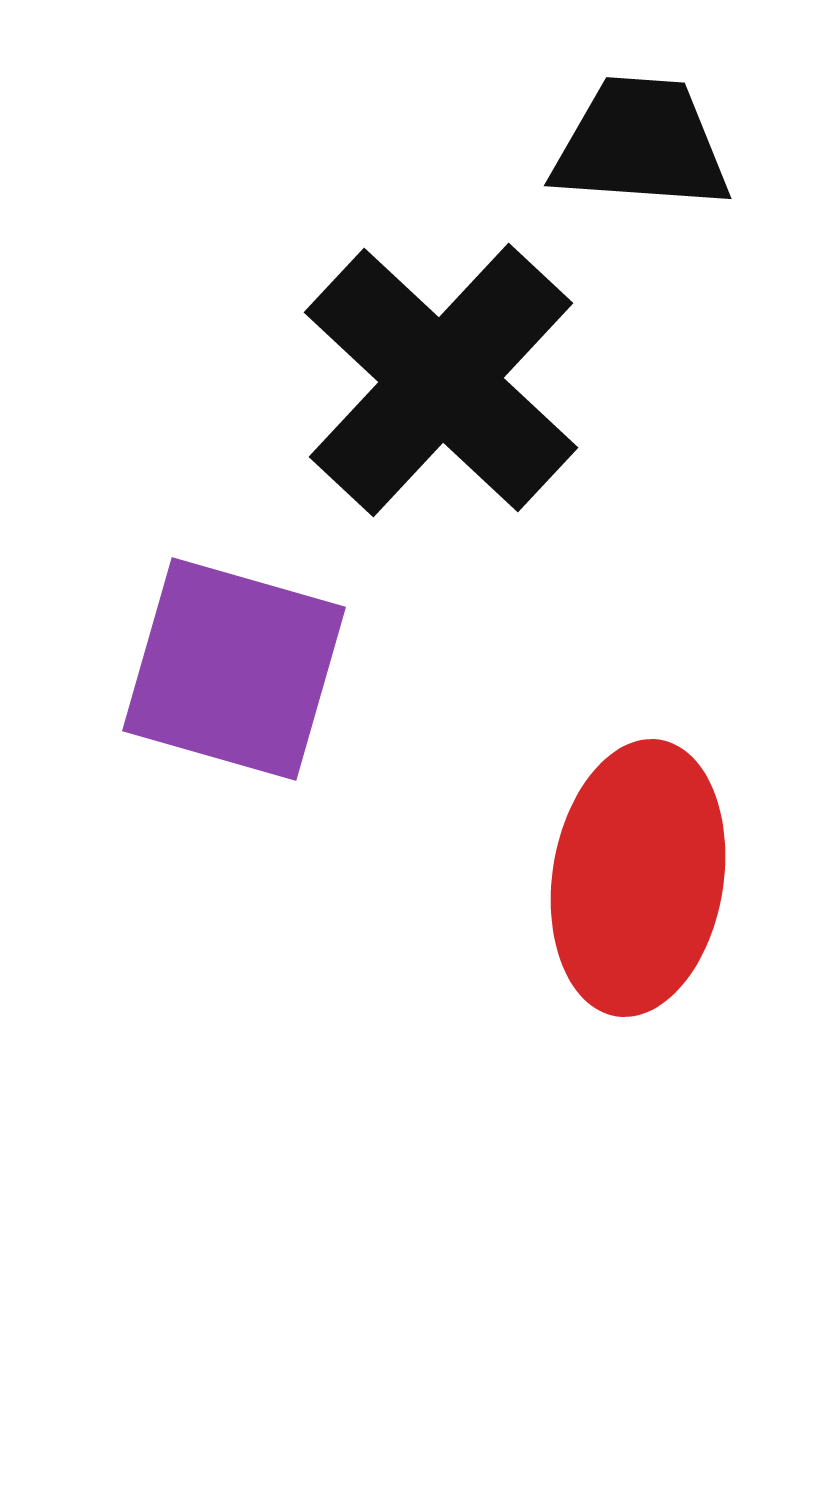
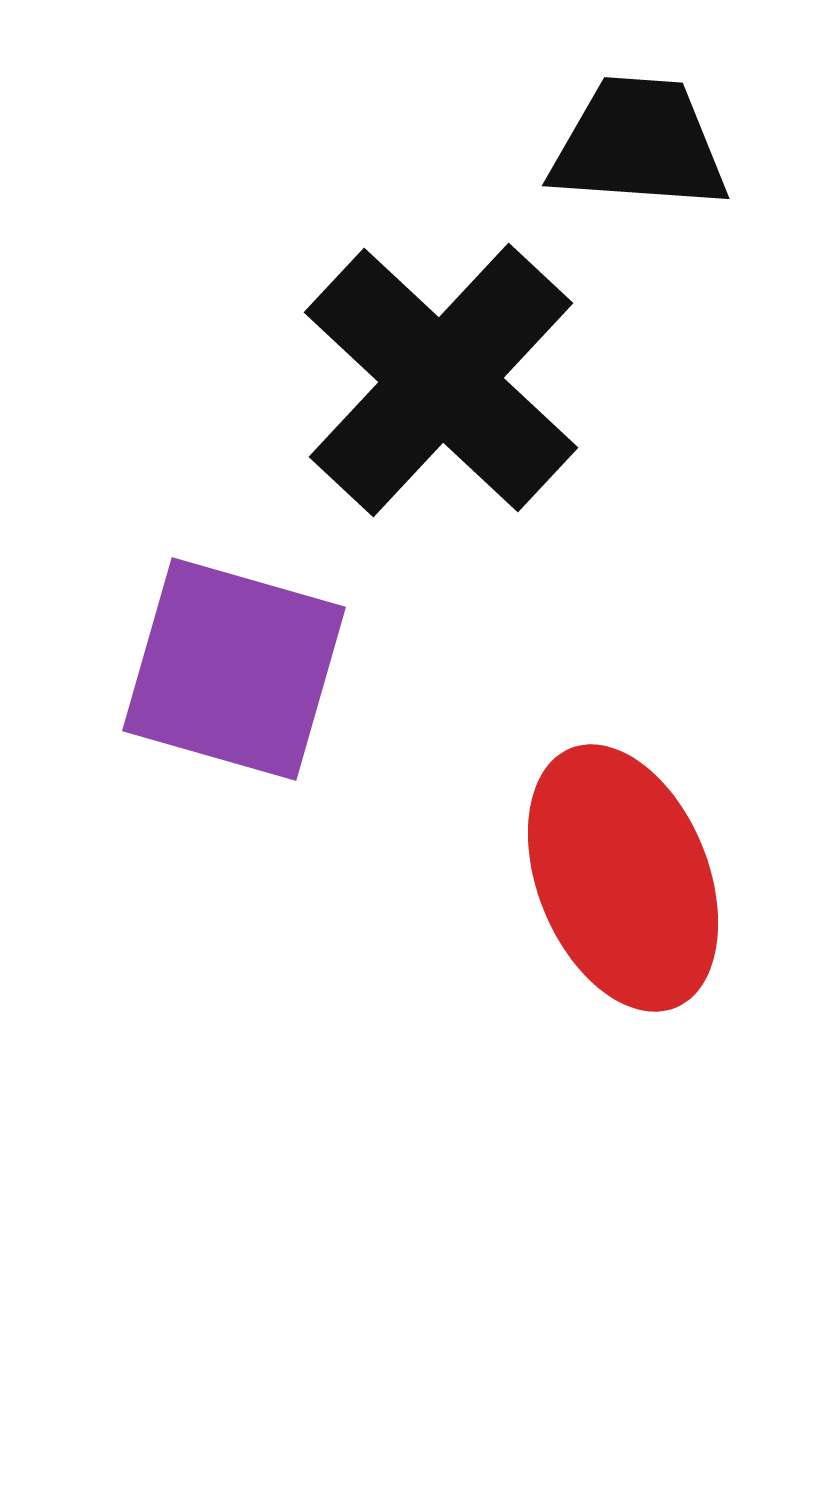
black trapezoid: moved 2 px left
red ellipse: moved 15 px left; rotated 31 degrees counterclockwise
